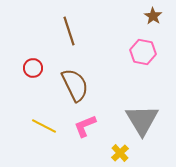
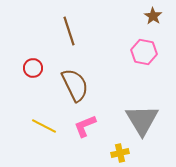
pink hexagon: moved 1 px right
yellow cross: rotated 30 degrees clockwise
